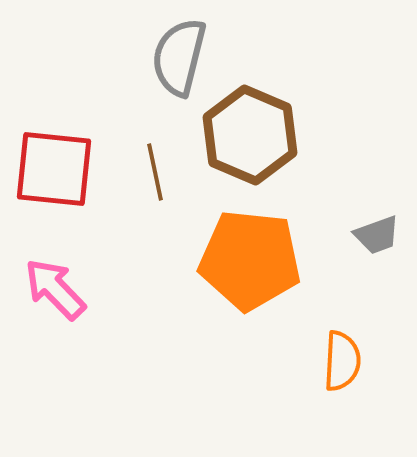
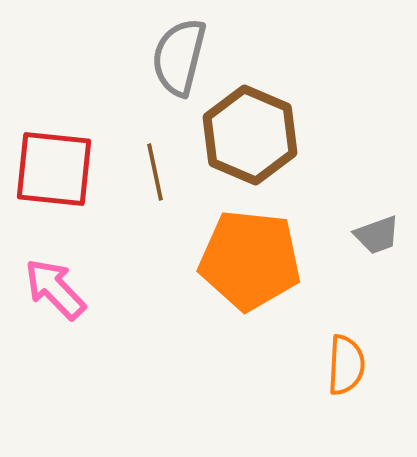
orange semicircle: moved 4 px right, 4 px down
